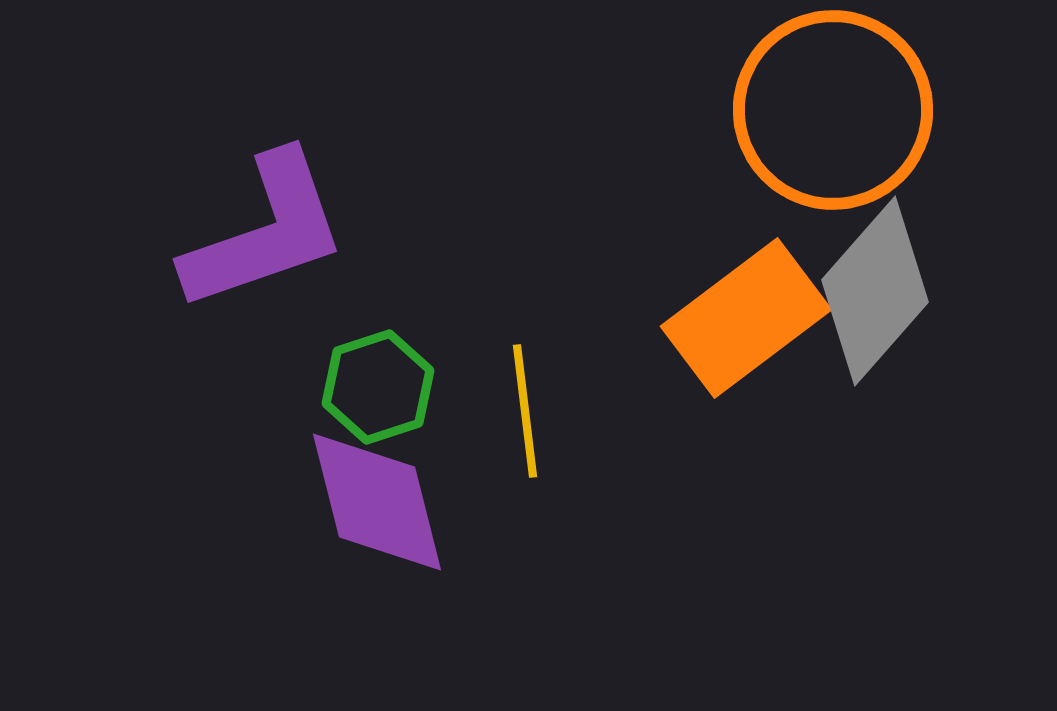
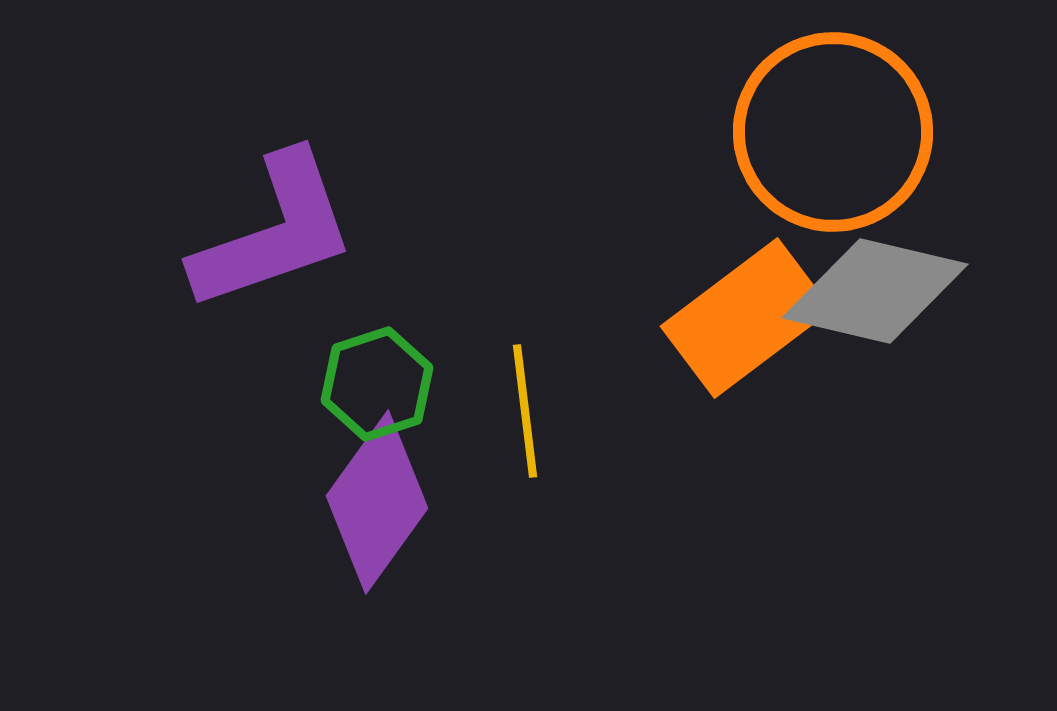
orange circle: moved 22 px down
purple L-shape: moved 9 px right
gray diamond: rotated 62 degrees clockwise
green hexagon: moved 1 px left, 3 px up
purple diamond: rotated 50 degrees clockwise
